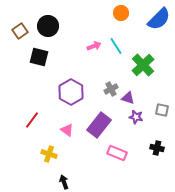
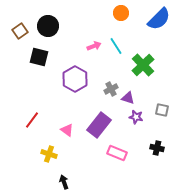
purple hexagon: moved 4 px right, 13 px up
